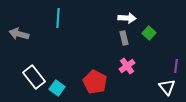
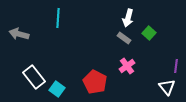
white arrow: moved 1 px right; rotated 102 degrees clockwise
gray rectangle: rotated 40 degrees counterclockwise
cyan square: moved 1 px down
